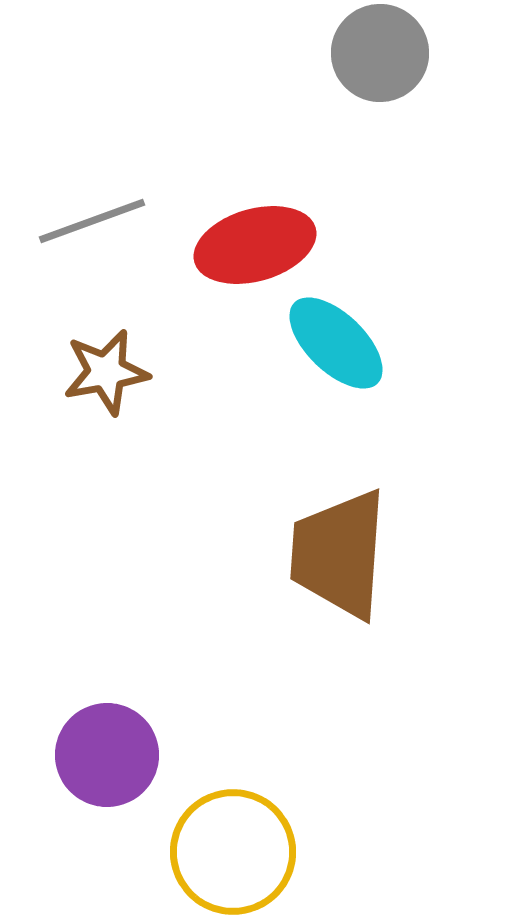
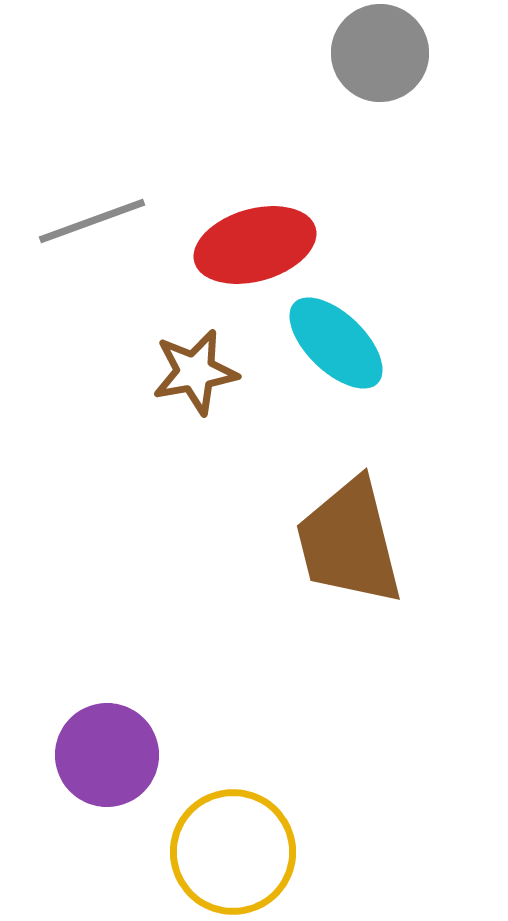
brown star: moved 89 px right
brown trapezoid: moved 10 px right, 12 px up; rotated 18 degrees counterclockwise
